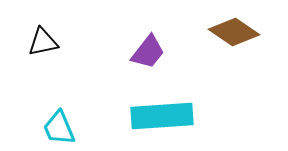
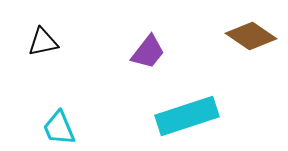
brown diamond: moved 17 px right, 4 px down
cyan rectangle: moved 25 px right; rotated 14 degrees counterclockwise
